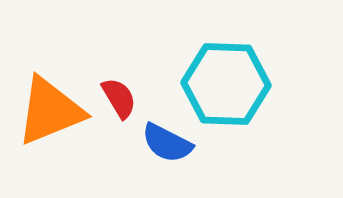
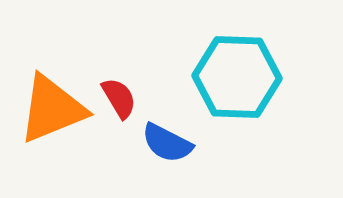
cyan hexagon: moved 11 px right, 7 px up
orange triangle: moved 2 px right, 2 px up
